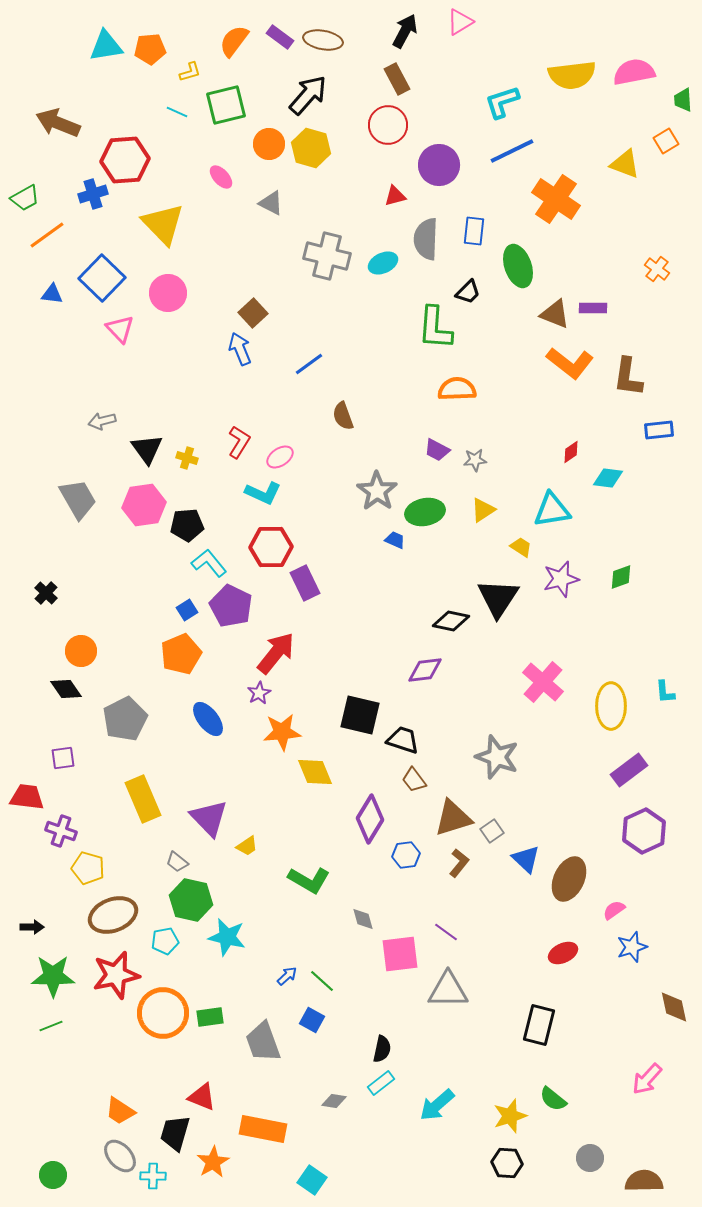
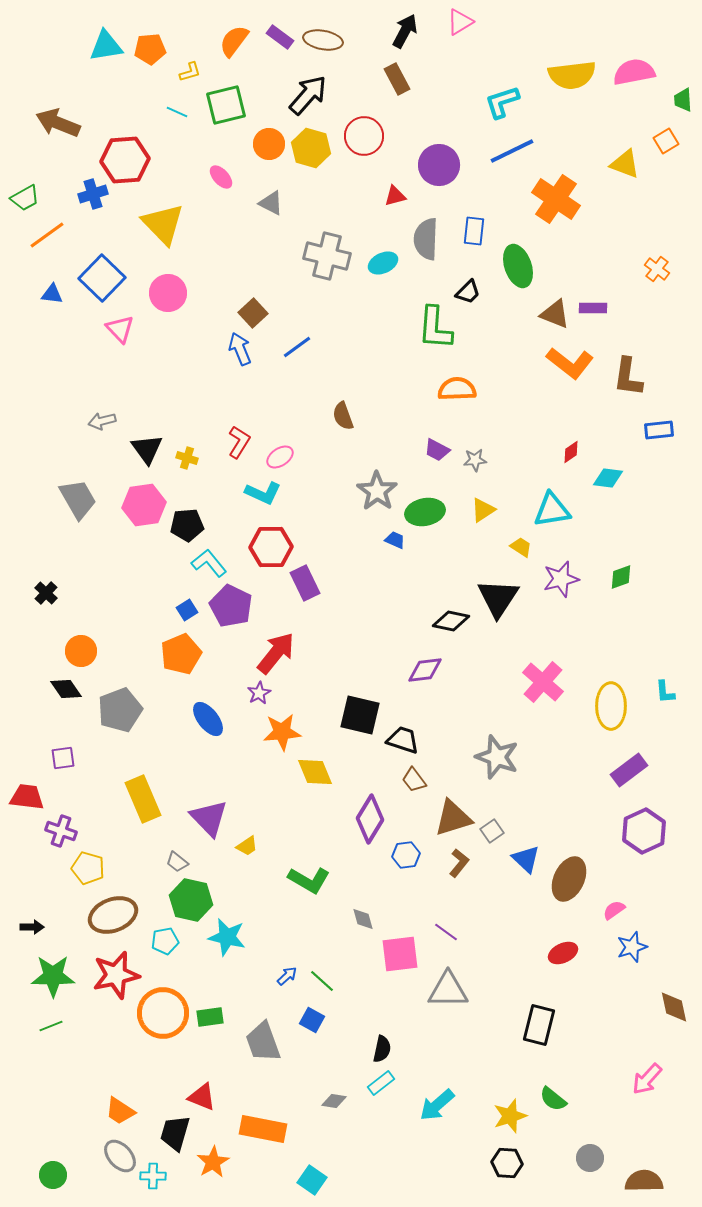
red circle at (388, 125): moved 24 px left, 11 px down
blue line at (309, 364): moved 12 px left, 17 px up
gray pentagon at (125, 719): moved 5 px left, 9 px up; rotated 6 degrees clockwise
